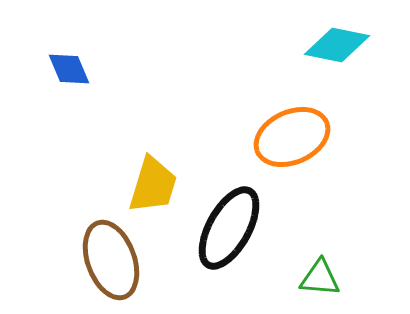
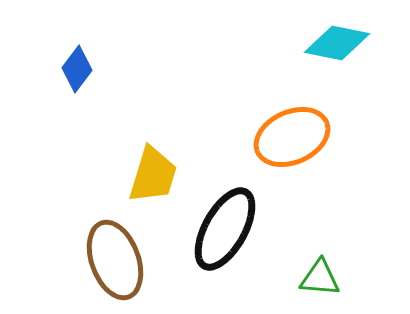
cyan diamond: moved 2 px up
blue diamond: moved 8 px right; rotated 60 degrees clockwise
yellow trapezoid: moved 10 px up
black ellipse: moved 4 px left, 1 px down
brown ellipse: moved 4 px right
